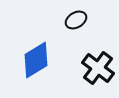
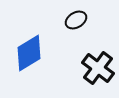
blue diamond: moved 7 px left, 7 px up
